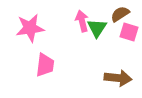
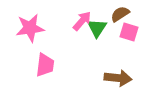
pink arrow: rotated 55 degrees clockwise
